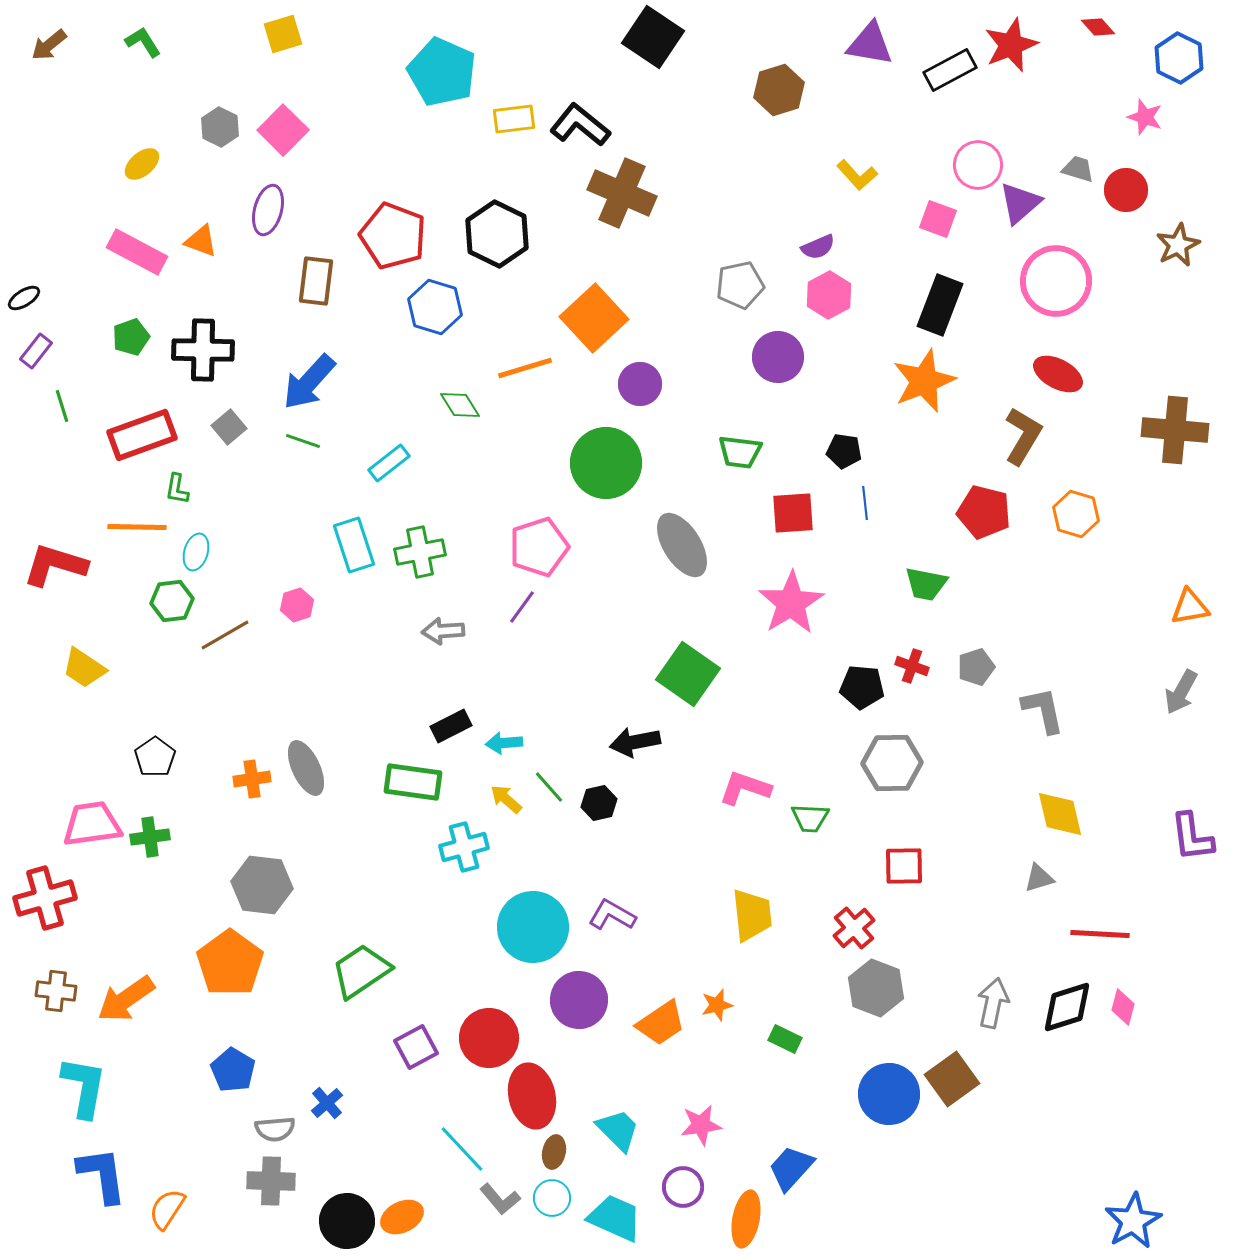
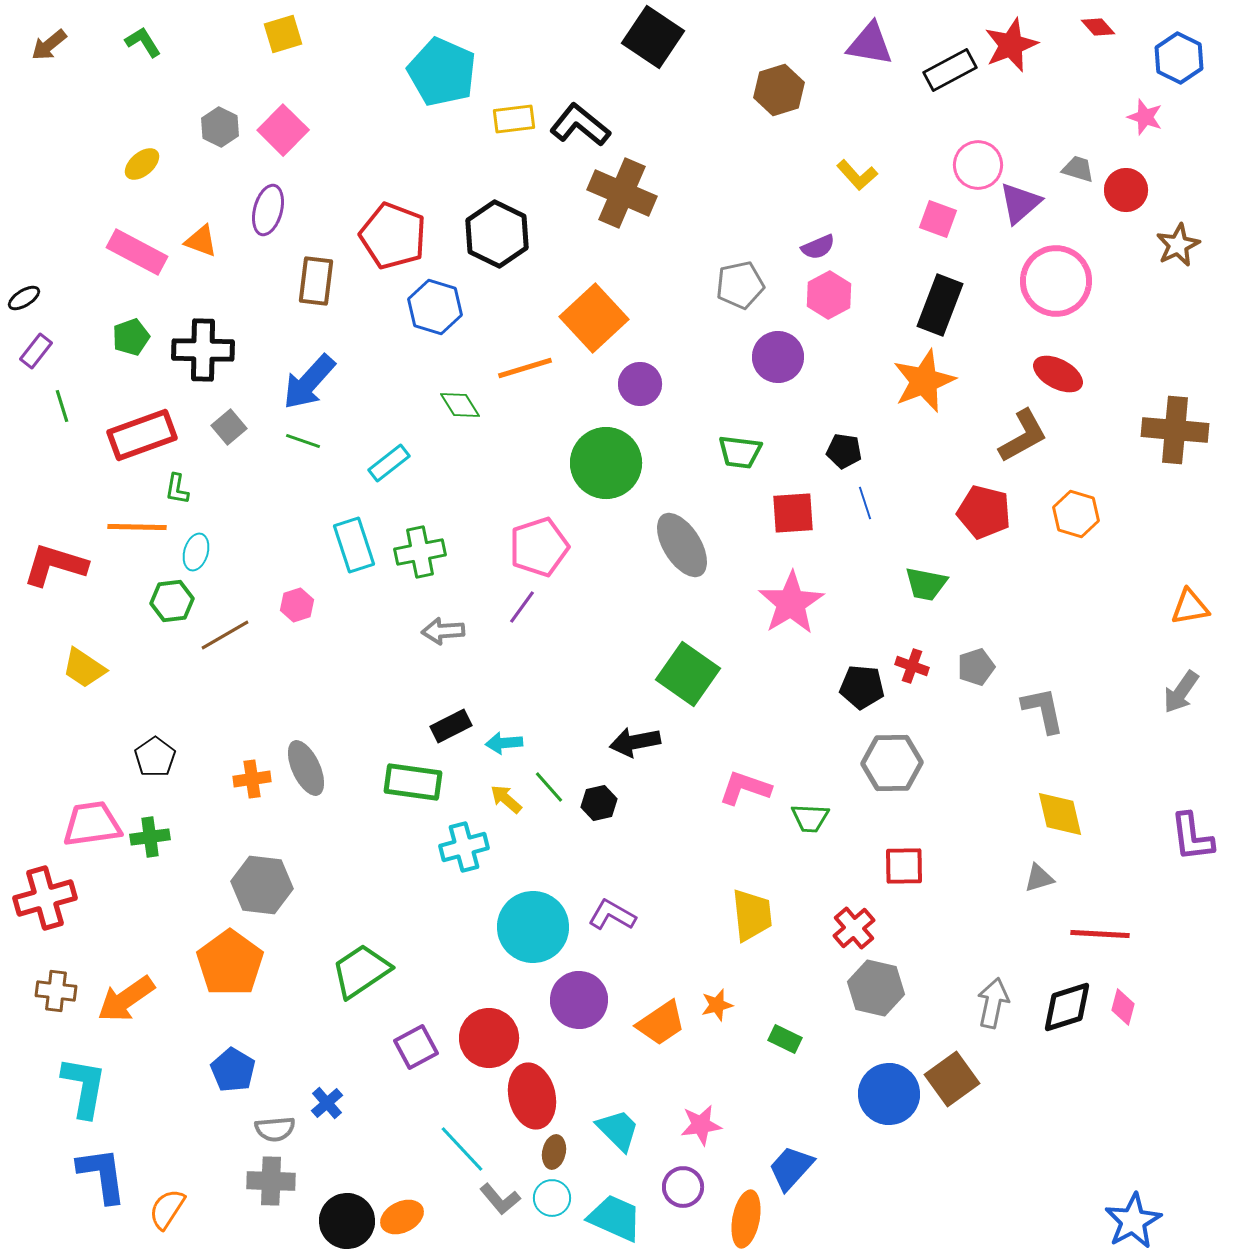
brown L-shape at (1023, 436): rotated 30 degrees clockwise
blue line at (865, 503): rotated 12 degrees counterclockwise
gray arrow at (1181, 692): rotated 6 degrees clockwise
gray hexagon at (876, 988): rotated 8 degrees counterclockwise
